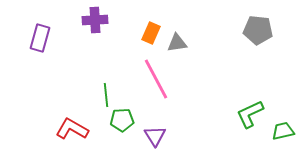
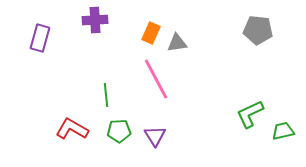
green pentagon: moved 3 px left, 11 px down
